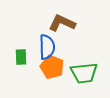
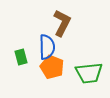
brown L-shape: rotated 92 degrees clockwise
green rectangle: rotated 14 degrees counterclockwise
green trapezoid: moved 5 px right
